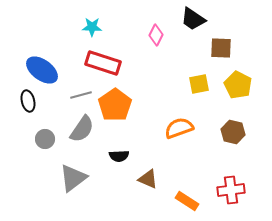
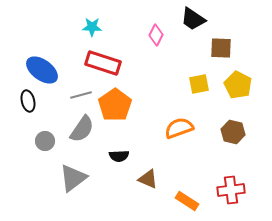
gray circle: moved 2 px down
